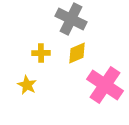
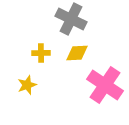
yellow diamond: rotated 20 degrees clockwise
yellow star: rotated 24 degrees clockwise
